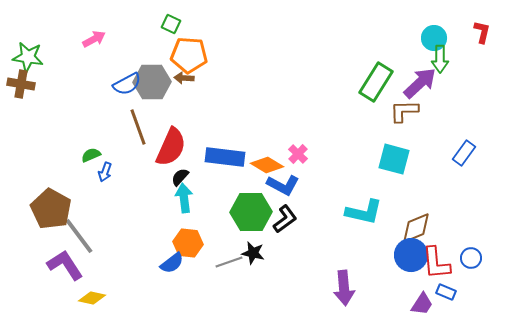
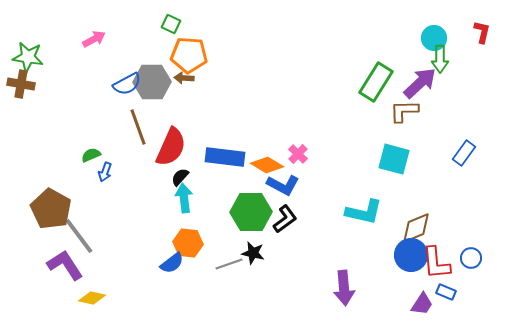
gray line at (229, 262): moved 2 px down
